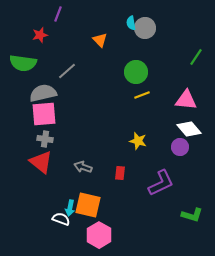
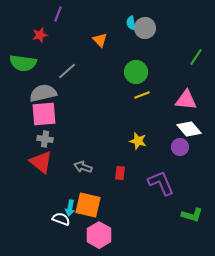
purple L-shape: rotated 88 degrees counterclockwise
